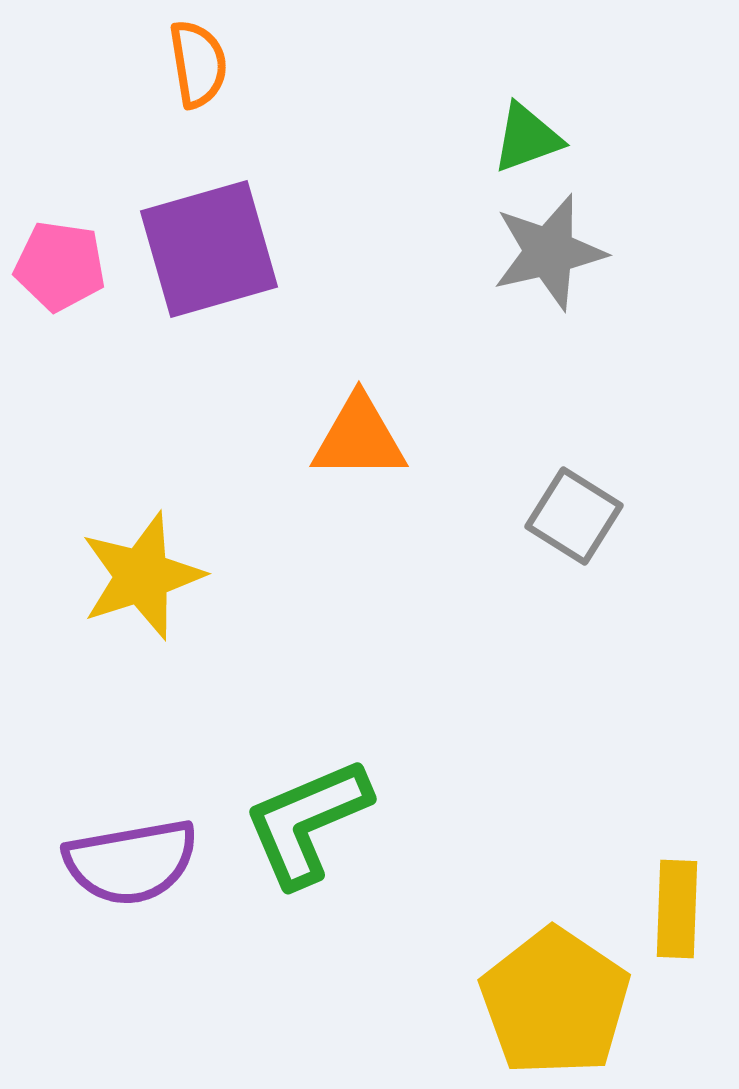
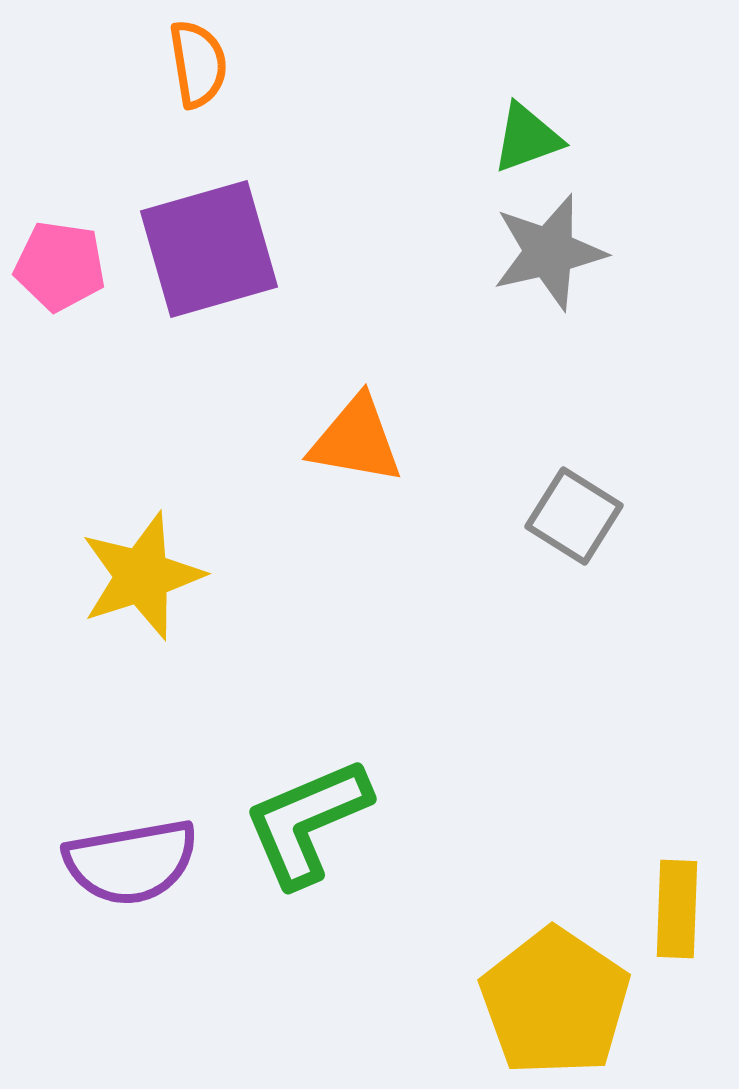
orange triangle: moved 3 px left, 2 px down; rotated 10 degrees clockwise
